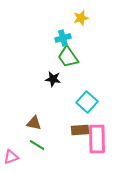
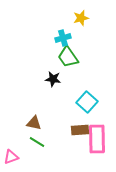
green line: moved 3 px up
